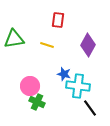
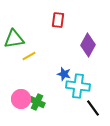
yellow line: moved 18 px left, 11 px down; rotated 48 degrees counterclockwise
pink circle: moved 9 px left, 13 px down
black line: moved 3 px right
